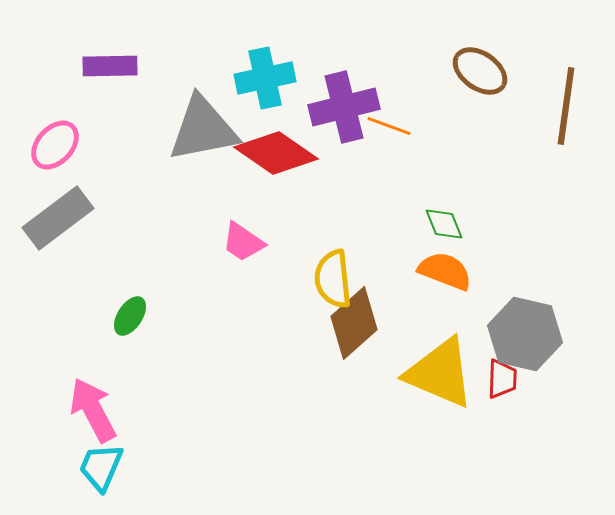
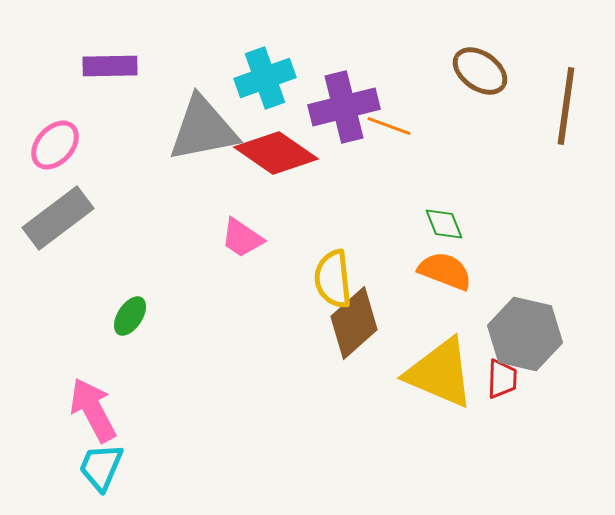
cyan cross: rotated 8 degrees counterclockwise
pink trapezoid: moved 1 px left, 4 px up
